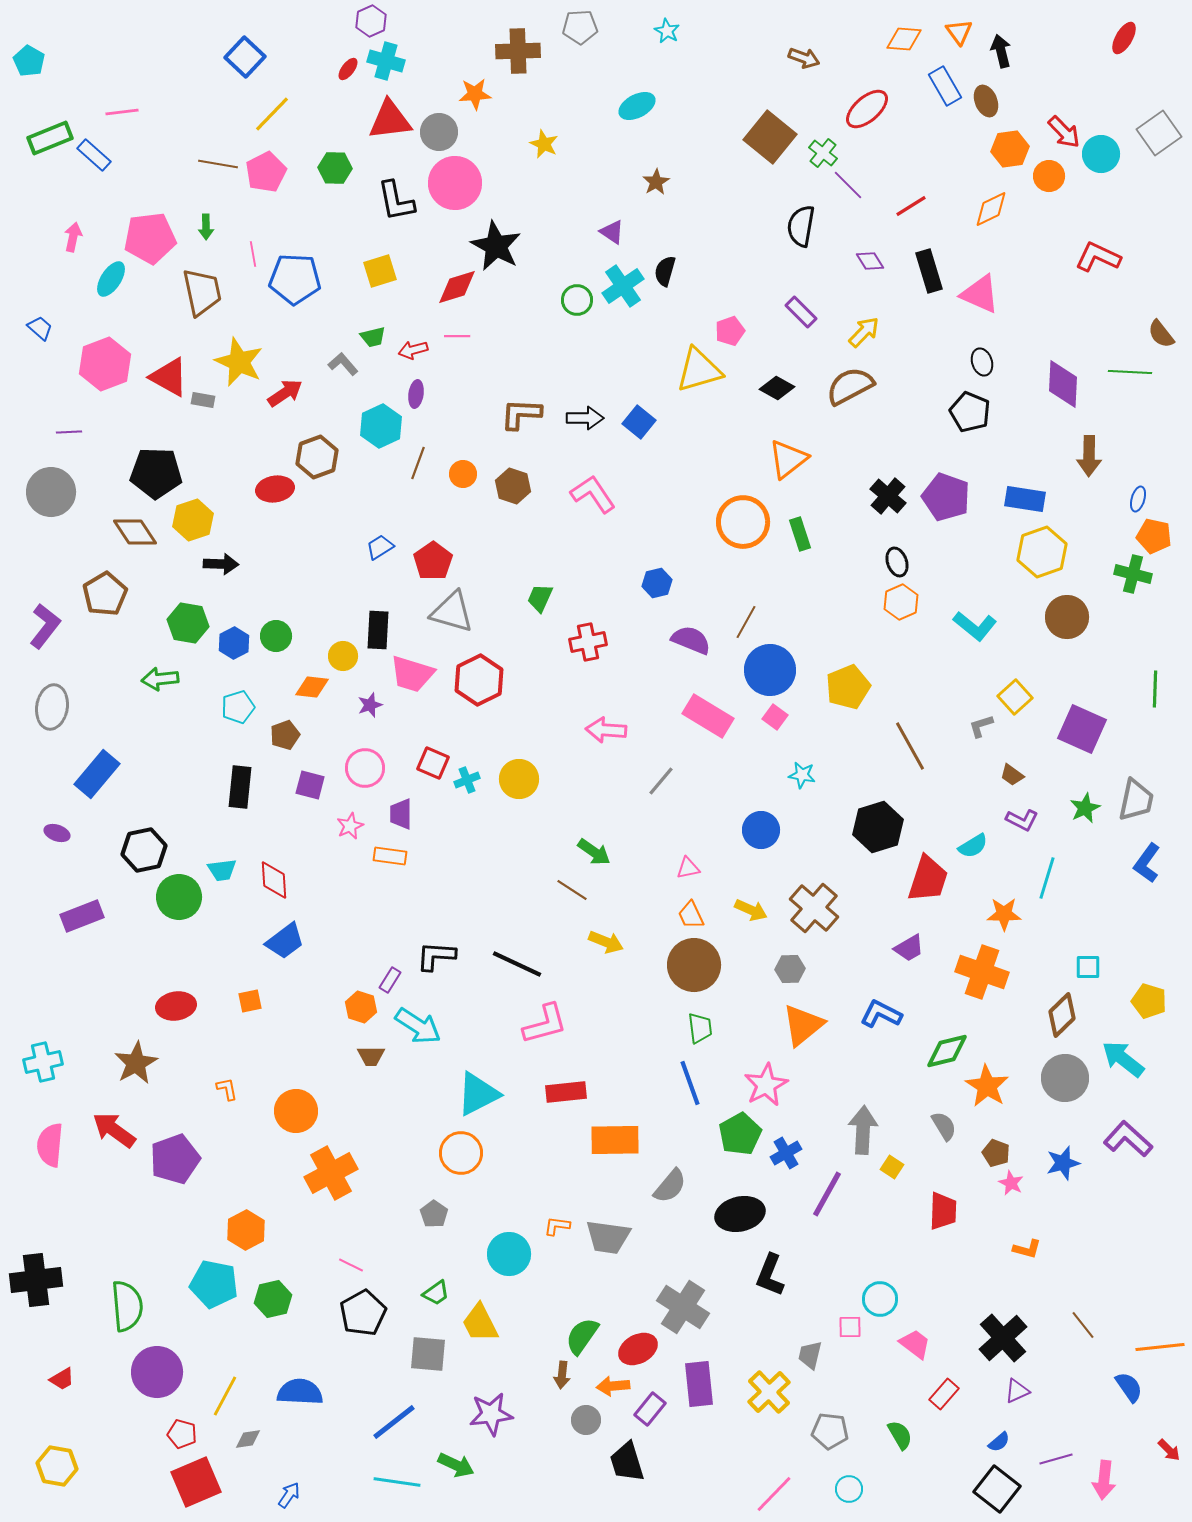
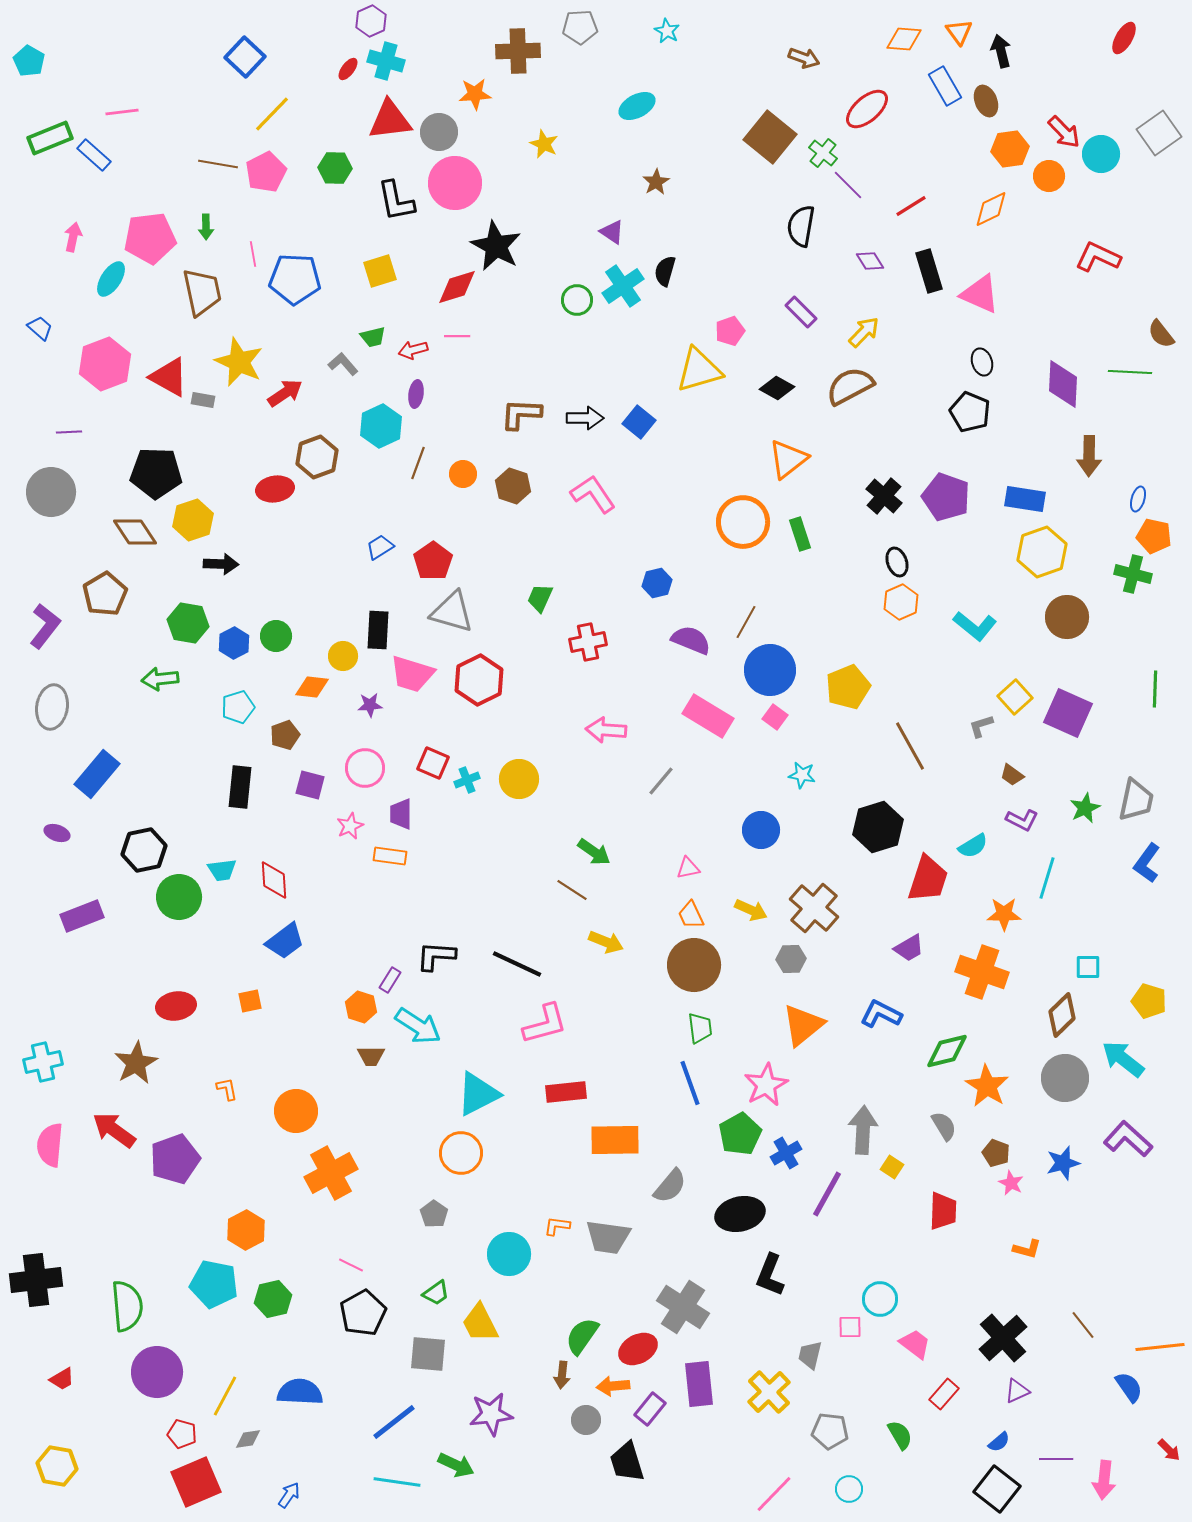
black cross at (888, 496): moved 4 px left
purple star at (370, 705): rotated 15 degrees clockwise
purple square at (1082, 729): moved 14 px left, 16 px up
gray hexagon at (790, 969): moved 1 px right, 10 px up
purple line at (1056, 1459): rotated 16 degrees clockwise
